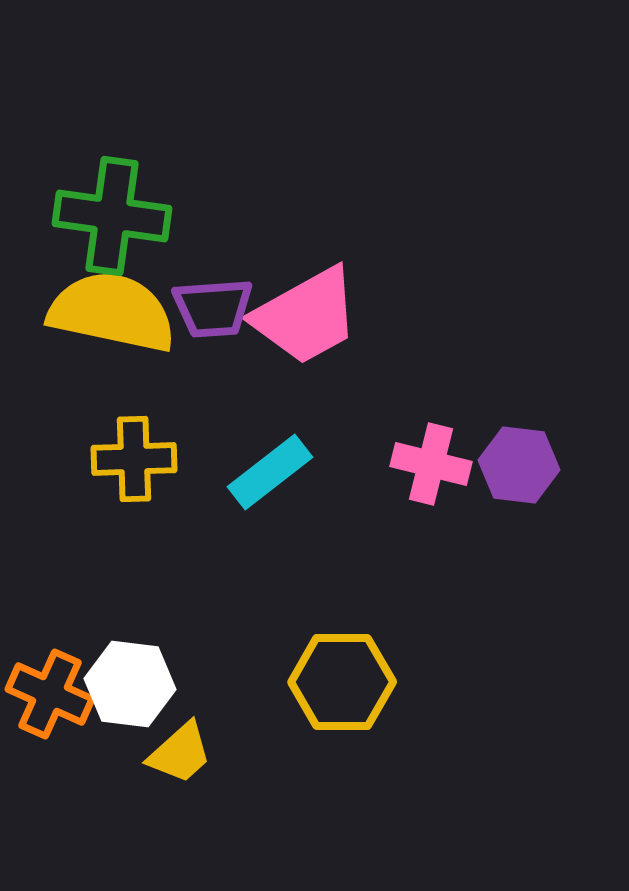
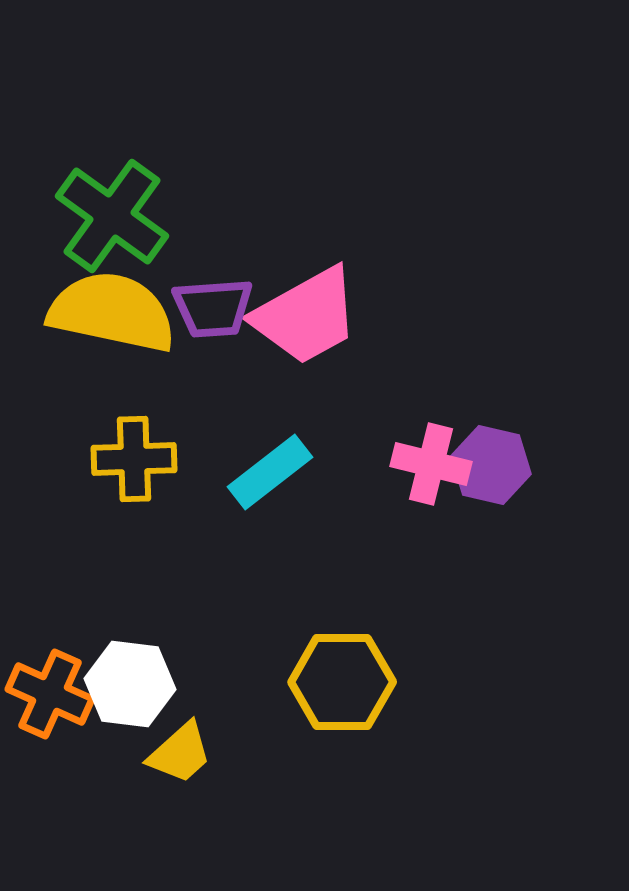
green cross: rotated 28 degrees clockwise
purple hexagon: moved 28 px left; rotated 6 degrees clockwise
